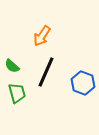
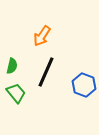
green semicircle: rotated 119 degrees counterclockwise
blue hexagon: moved 1 px right, 2 px down
green trapezoid: moved 1 px left; rotated 25 degrees counterclockwise
